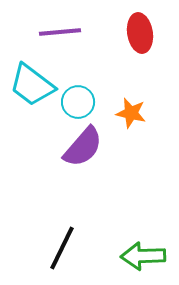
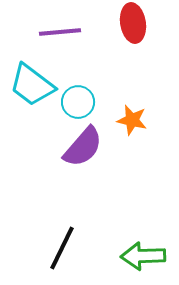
red ellipse: moved 7 px left, 10 px up
orange star: moved 1 px right, 7 px down
